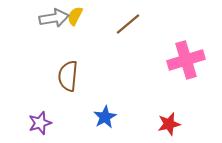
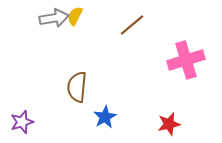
brown line: moved 4 px right, 1 px down
brown semicircle: moved 9 px right, 11 px down
purple star: moved 18 px left, 1 px up
